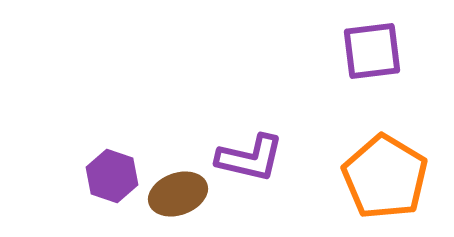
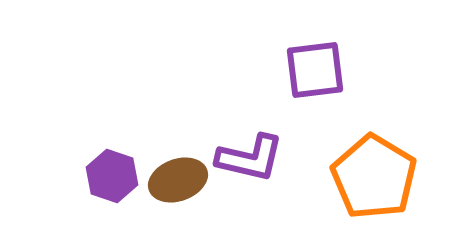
purple square: moved 57 px left, 19 px down
orange pentagon: moved 11 px left
brown ellipse: moved 14 px up
